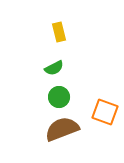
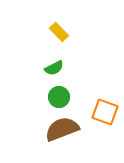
yellow rectangle: rotated 30 degrees counterclockwise
